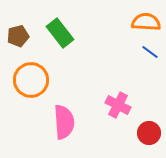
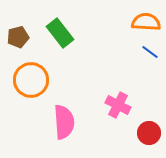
brown pentagon: moved 1 px down
